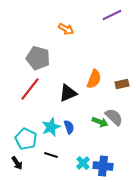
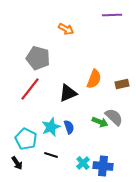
purple line: rotated 24 degrees clockwise
